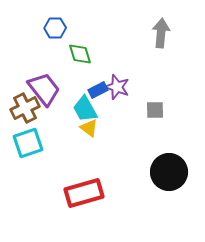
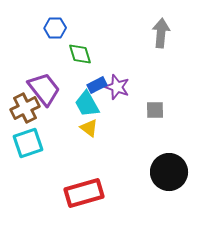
blue rectangle: moved 1 px left, 5 px up
cyan trapezoid: moved 2 px right, 5 px up
